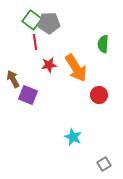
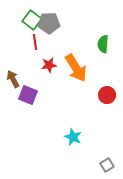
red circle: moved 8 px right
gray square: moved 3 px right, 1 px down
